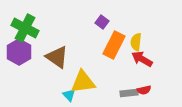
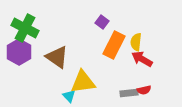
cyan triangle: moved 1 px down
